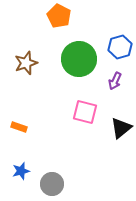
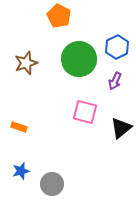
blue hexagon: moved 3 px left; rotated 10 degrees counterclockwise
